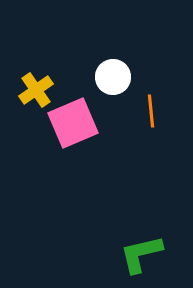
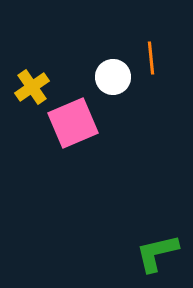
yellow cross: moved 4 px left, 3 px up
orange line: moved 53 px up
green L-shape: moved 16 px right, 1 px up
